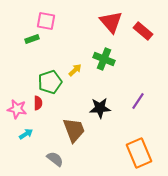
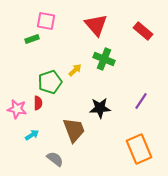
red triangle: moved 15 px left, 3 px down
purple line: moved 3 px right
cyan arrow: moved 6 px right, 1 px down
orange rectangle: moved 4 px up
